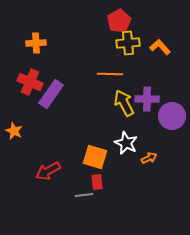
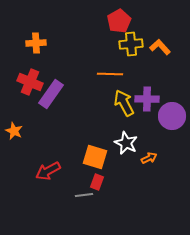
yellow cross: moved 3 px right, 1 px down
red rectangle: rotated 28 degrees clockwise
